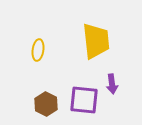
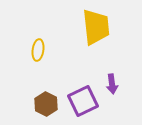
yellow trapezoid: moved 14 px up
purple square: moved 1 px left, 1 px down; rotated 32 degrees counterclockwise
